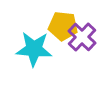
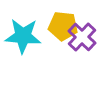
cyan star: moved 11 px left, 13 px up
